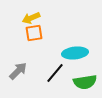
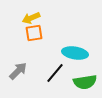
cyan ellipse: rotated 15 degrees clockwise
